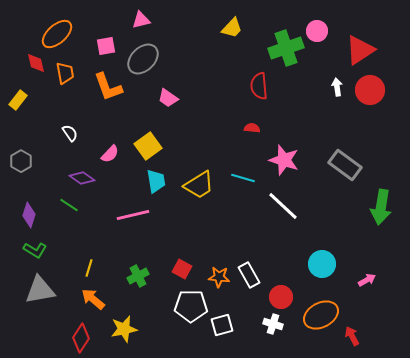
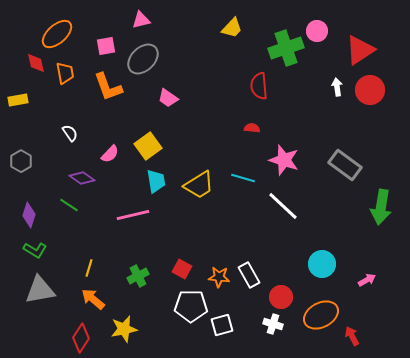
yellow rectangle at (18, 100): rotated 42 degrees clockwise
